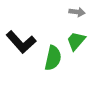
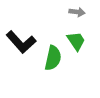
green trapezoid: rotated 105 degrees clockwise
